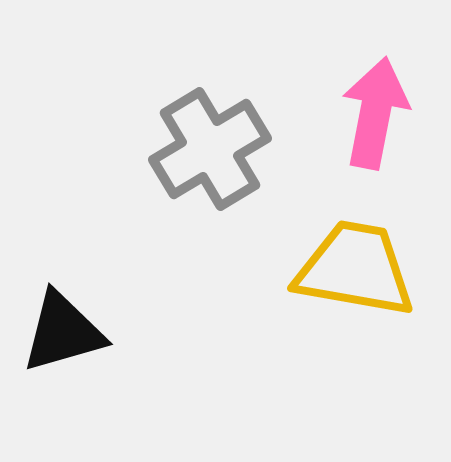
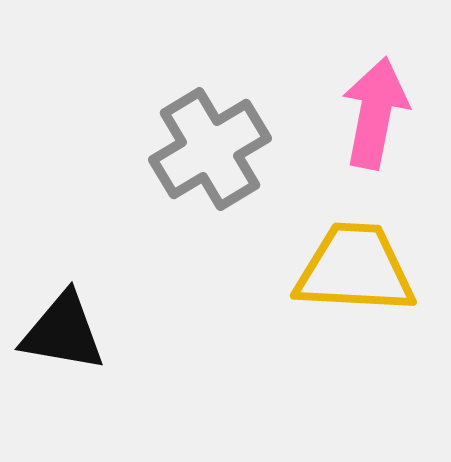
yellow trapezoid: rotated 7 degrees counterclockwise
black triangle: rotated 26 degrees clockwise
